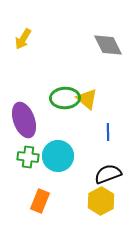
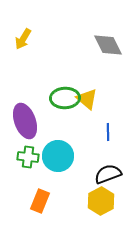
purple ellipse: moved 1 px right, 1 px down
